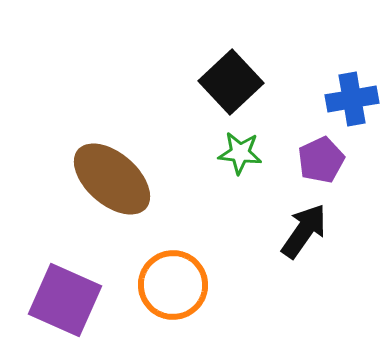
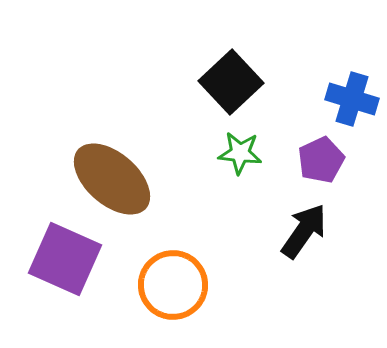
blue cross: rotated 27 degrees clockwise
purple square: moved 41 px up
